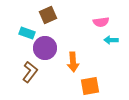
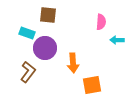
brown square: rotated 30 degrees clockwise
pink semicircle: rotated 77 degrees counterclockwise
cyan arrow: moved 6 px right
orange arrow: moved 1 px down
brown L-shape: moved 2 px left
orange square: moved 2 px right, 1 px up
